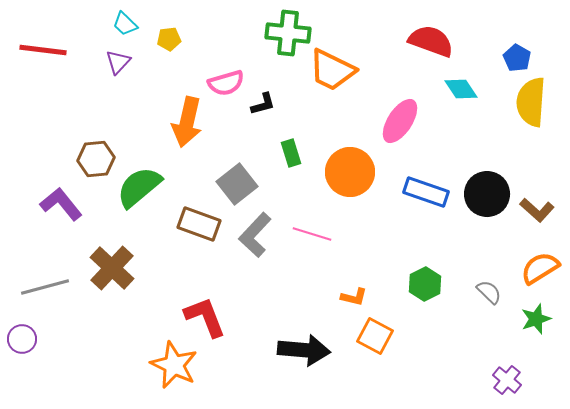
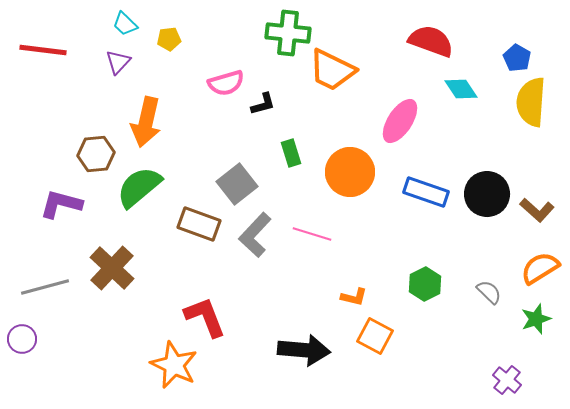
orange arrow: moved 41 px left
brown hexagon: moved 5 px up
purple L-shape: rotated 36 degrees counterclockwise
